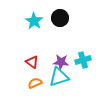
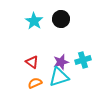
black circle: moved 1 px right, 1 px down
purple star: rotated 21 degrees counterclockwise
